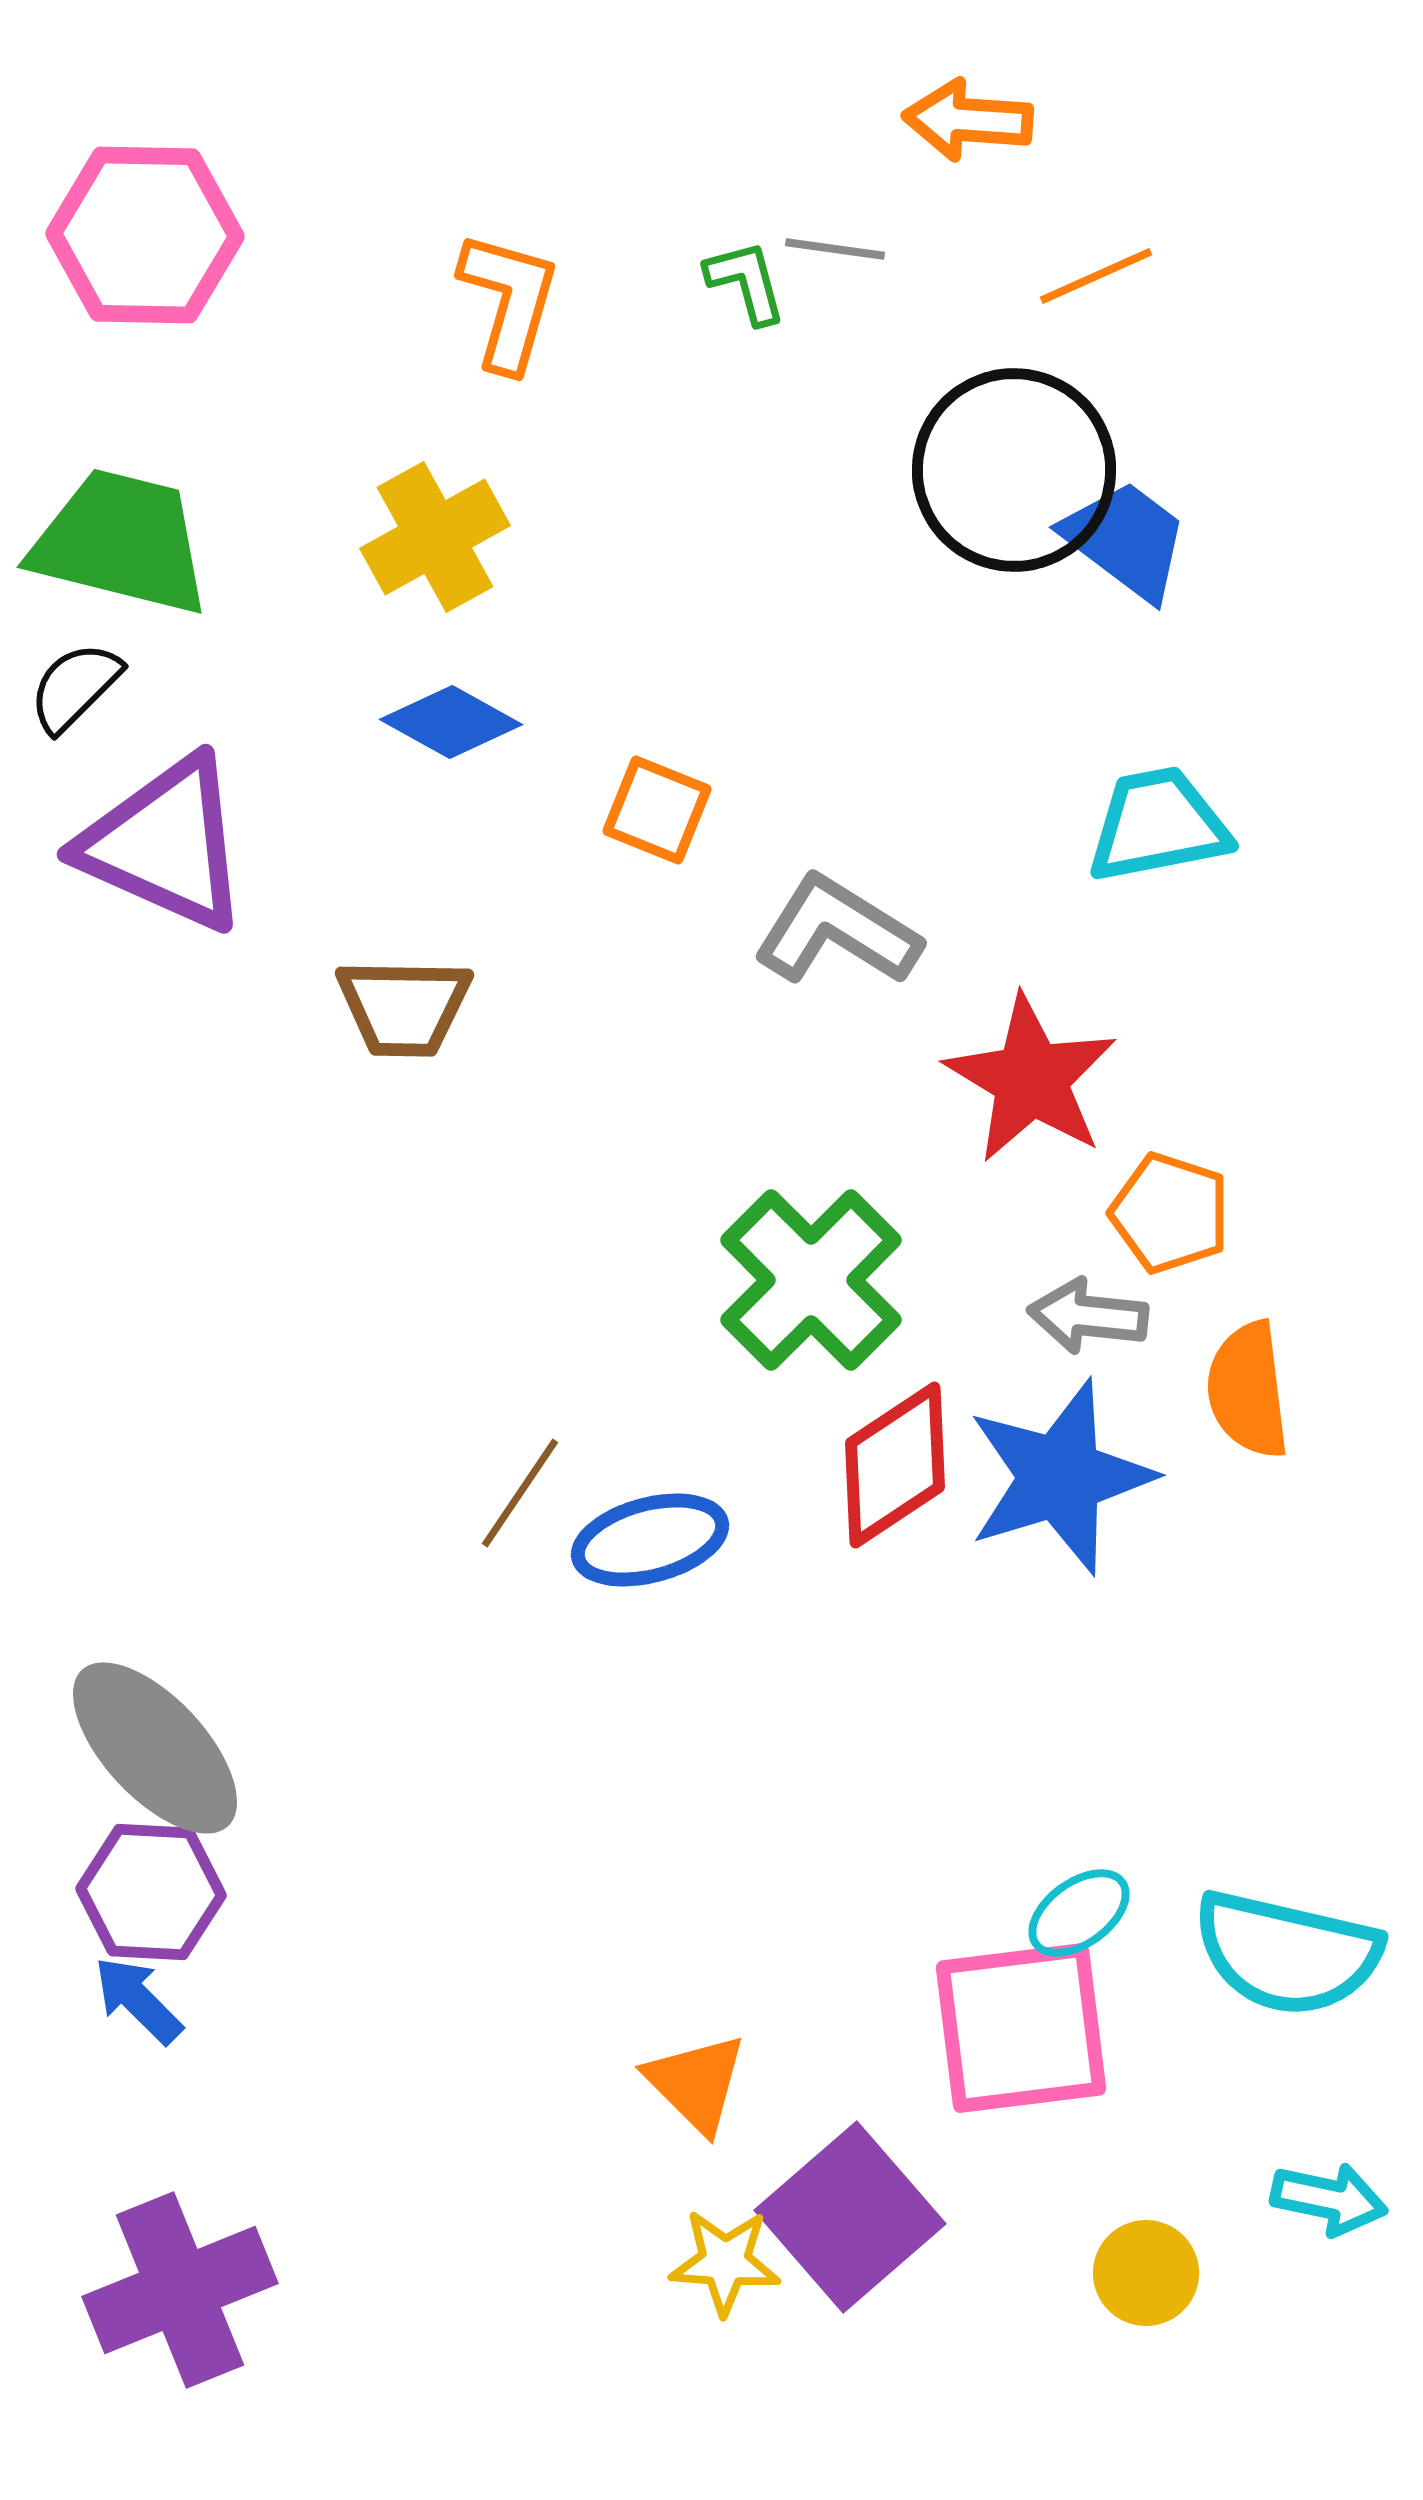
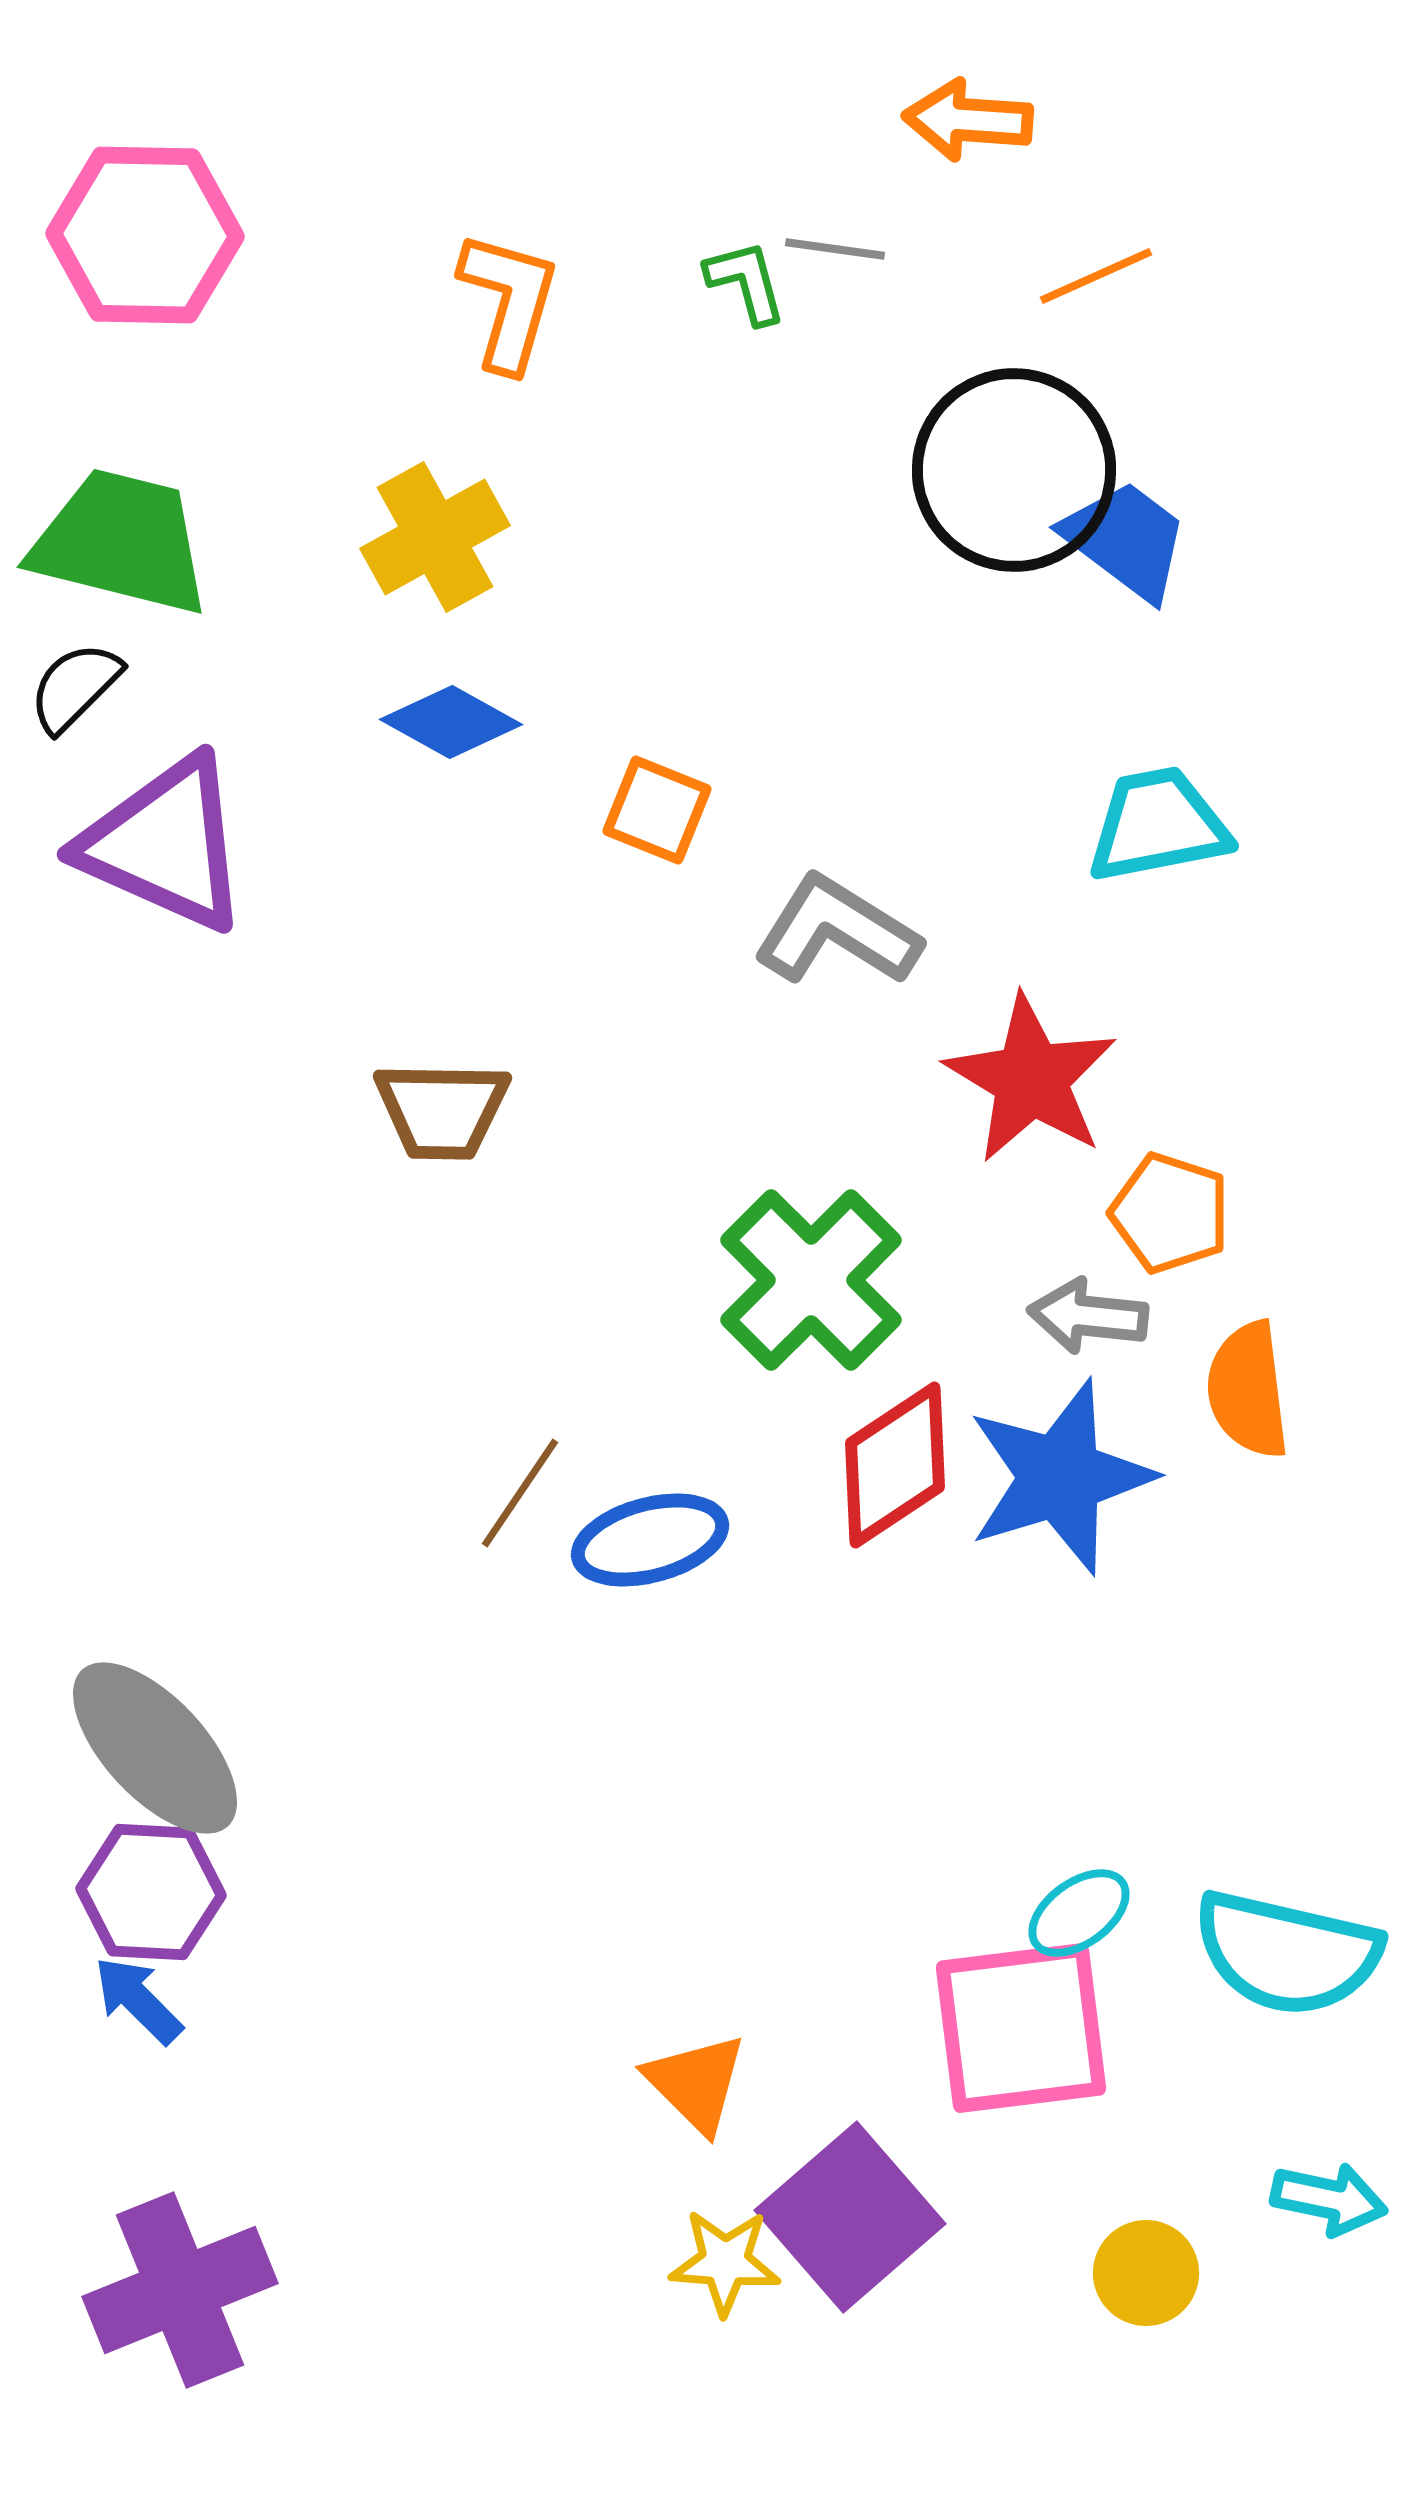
brown trapezoid: moved 38 px right, 103 px down
